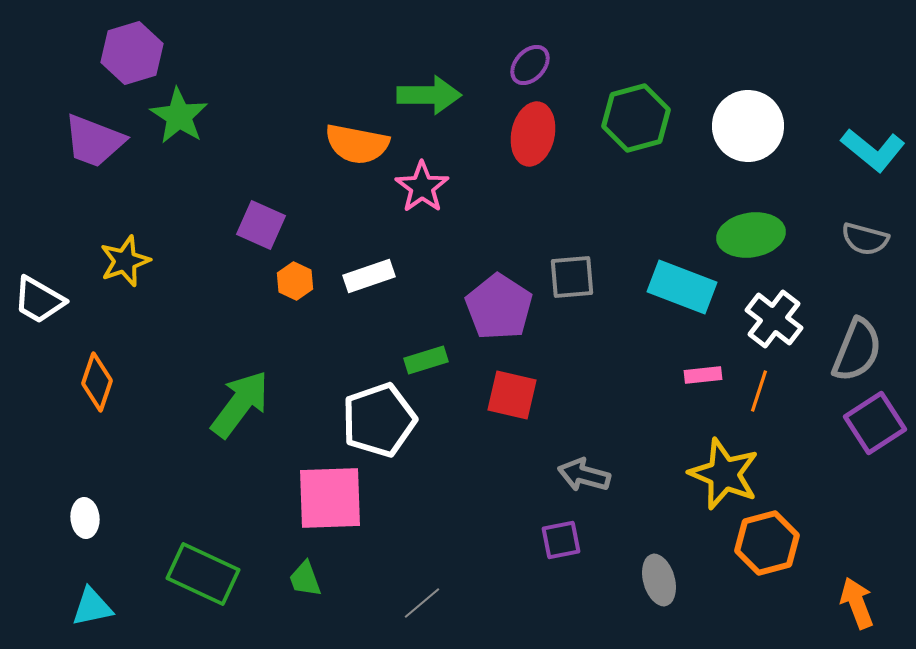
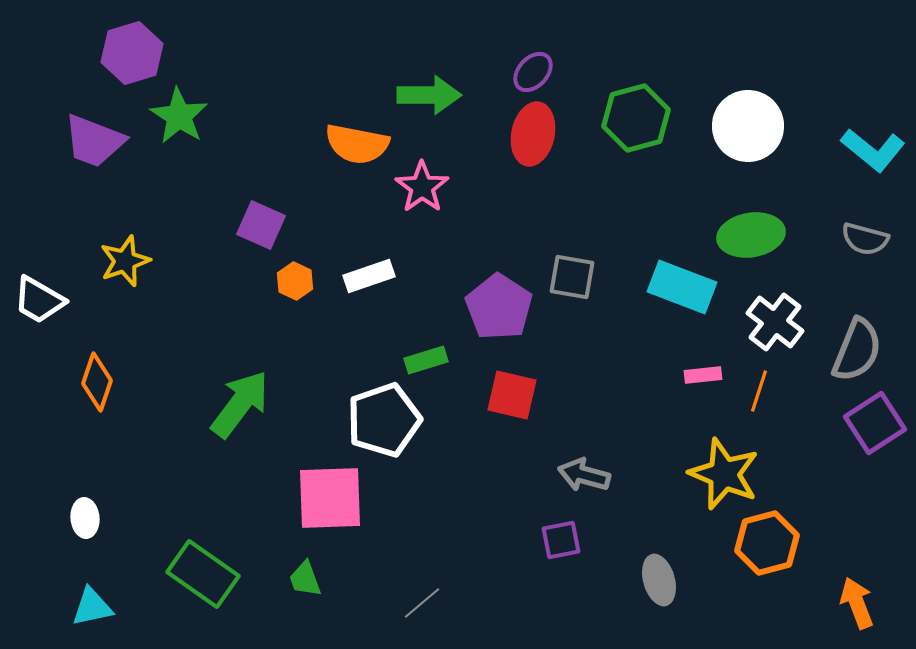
purple ellipse at (530, 65): moved 3 px right, 7 px down
gray square at (572, 277): rotated 15 degrees clockwise
white cross at (774, 319): moved 1 px right, 3 px down
white pentagon at (379, 420): moved 5 px right
green rectangle at (203, 574): rotated 10 degrees clockwise
